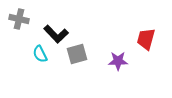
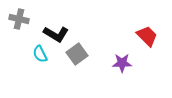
black L-shape: rotated 15 degrees counterclockwise
red trapezoid: moved 1 px right, 3 px up; rotated 120 degrees clockwise
gray square: rotated 20 degrees counterclockwise
purple star: moved 4 px right, 2 px down
